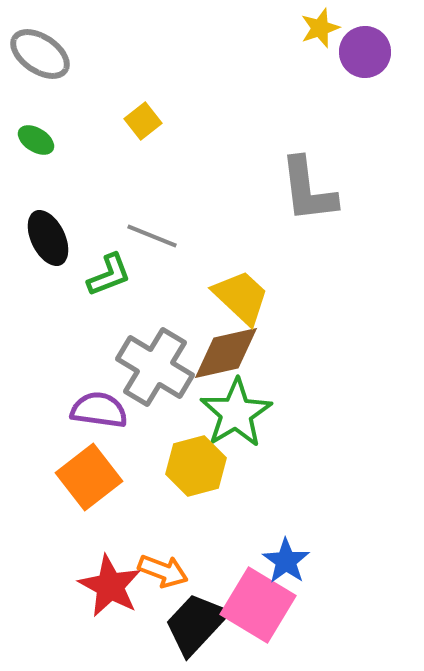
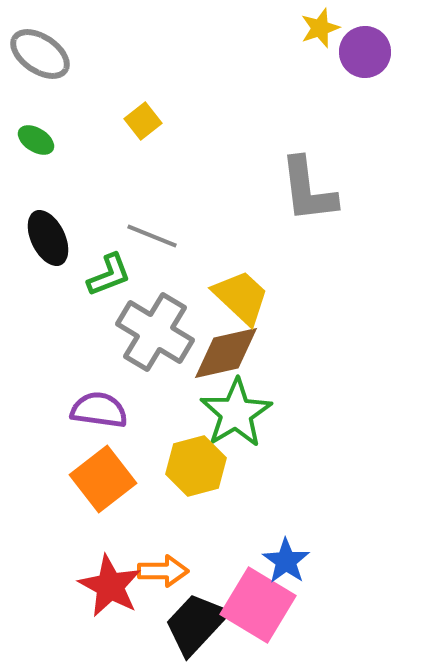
gray cross: moved 35 px up
orange square: moved 14 px right, 2 px down
orange arrow: rotated 21 degrees counterclockwise
